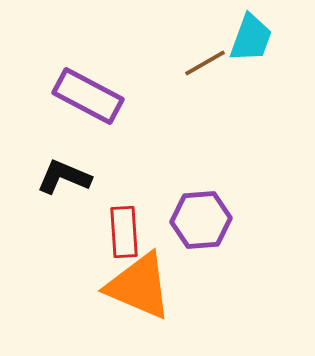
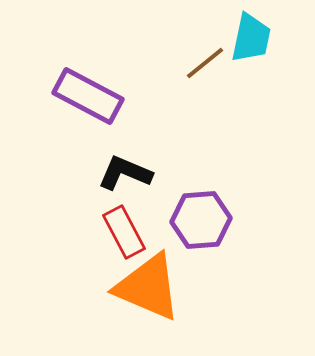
cyan trapezoid: rotated 8 degrees counterclockwise
brown line: rotated 9 degrees counterclockwise
black L-shape: moved 61 px right, 4 px up
red rectangle: rotated 24 degrees counterclockwise
orange triangle: moved 9 px right, 1 px down
